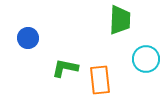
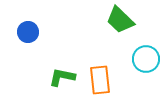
green trapezoid: rotated 132 degrees clockwise
blue circle: moved 6 px up
green L-shape: moved 3 px left, 9 px down
